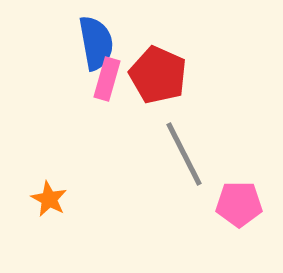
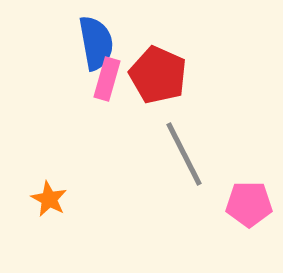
pink pentagon: moved 10 px right
